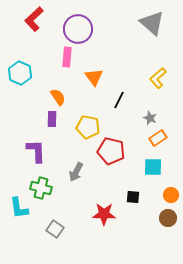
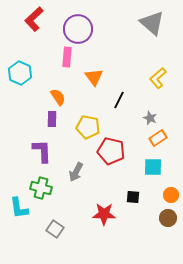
purple L-shape: moved 6 px right
